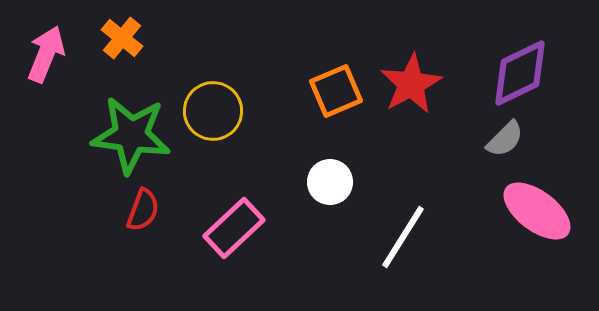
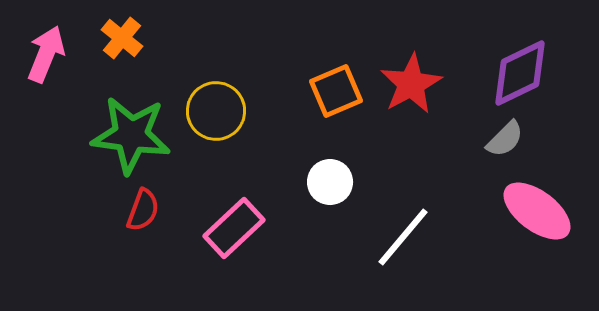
yellow circle: moved 3 px right
white line: rotated 8 degrees clockwise
